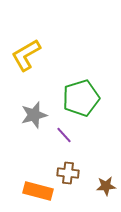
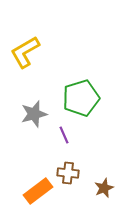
yellow L-shape: moved 1 px left, 3 px up
gray star: moved 1 px up
purple line: rotated 18 degrees clockwise
brown star: moved 2 px left, 2 px down; rotated 18 degrees counterclockwise
orange rectangle: rotated 52 degrees counterclockwise
